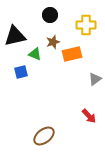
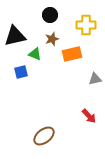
brown star: moved 1 px left, 3 px up
gray triangle: rotated 24 degrees clockwise
